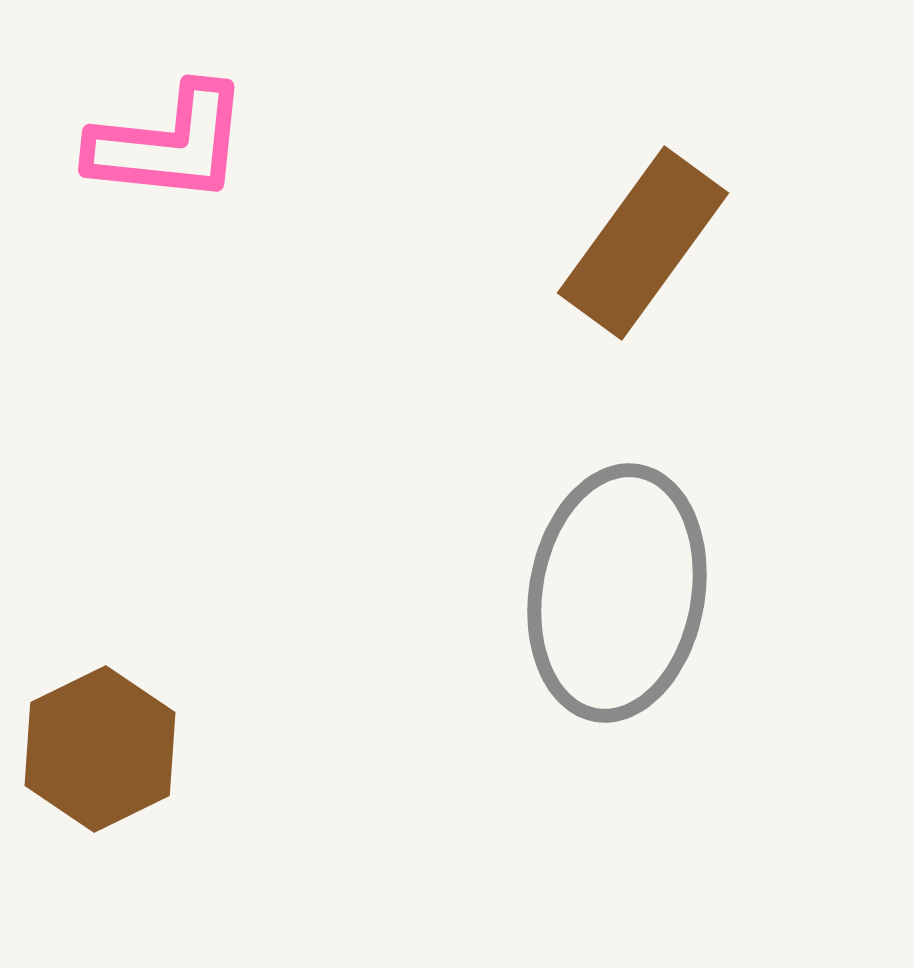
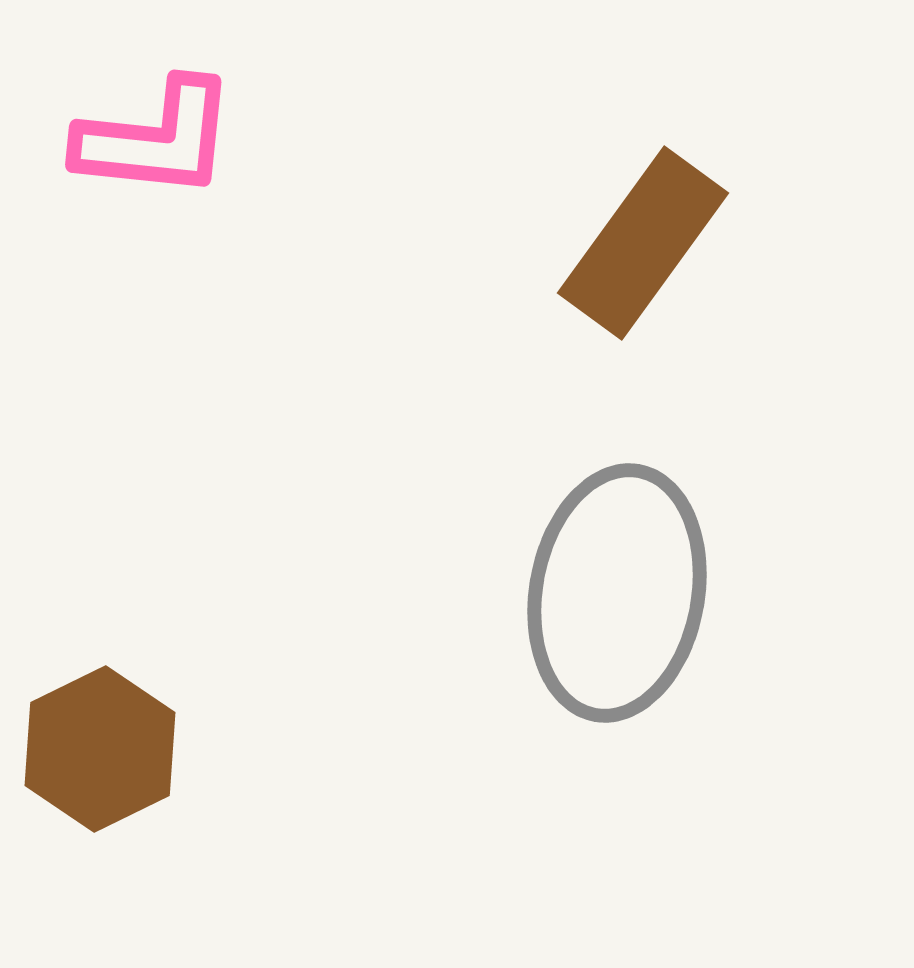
pink L-shape: moved 13 px left, 5 px up
